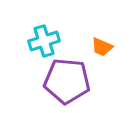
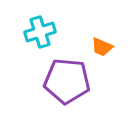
cyan cross: moved 4 px left, 9 px up
